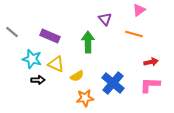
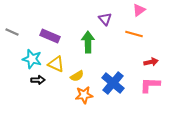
gray line: rotated 16 degrees counterclockwise
orange star: moved 1 px left, 3 px up
